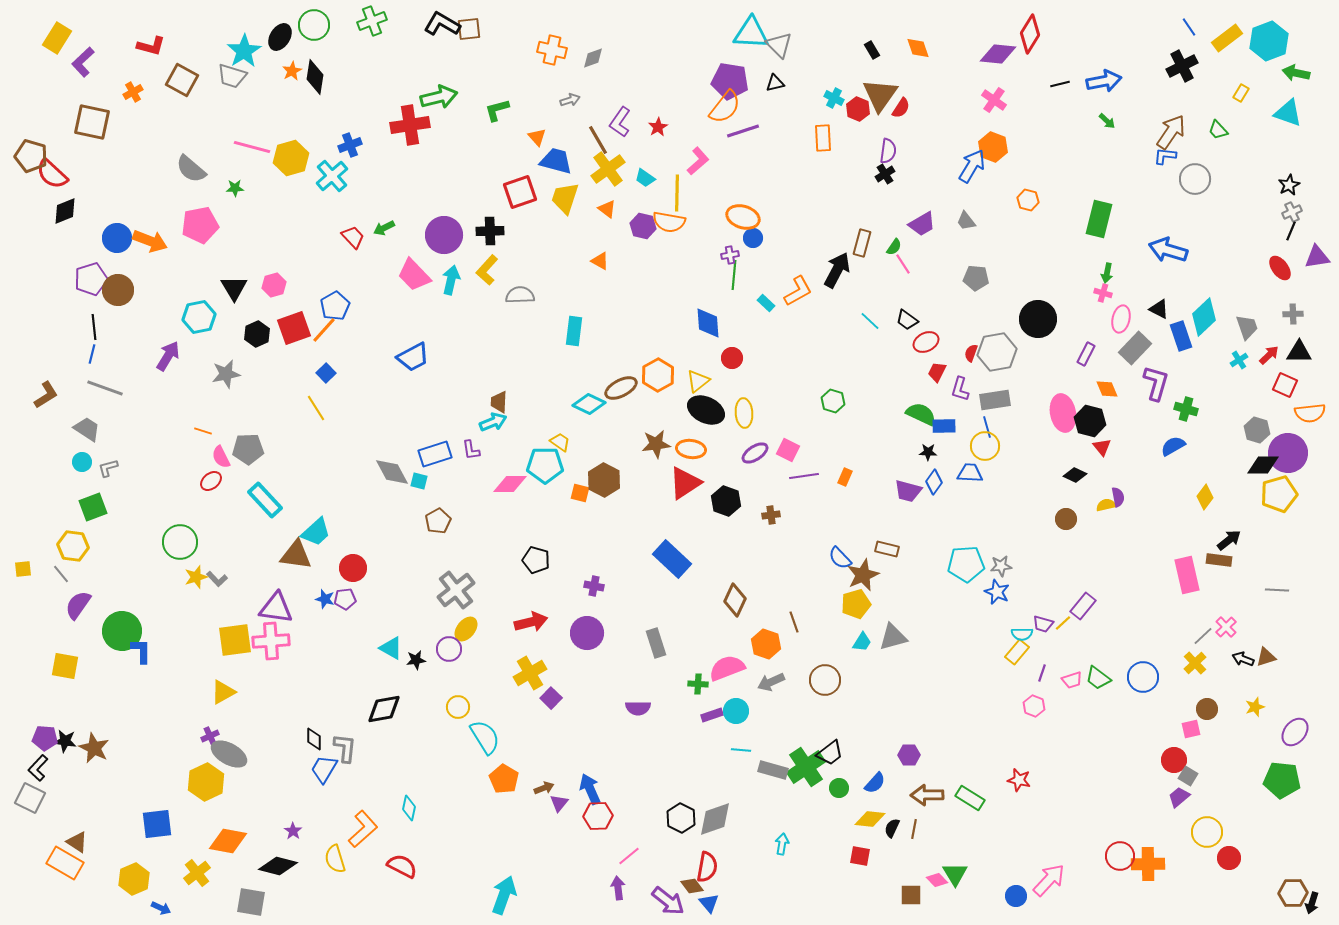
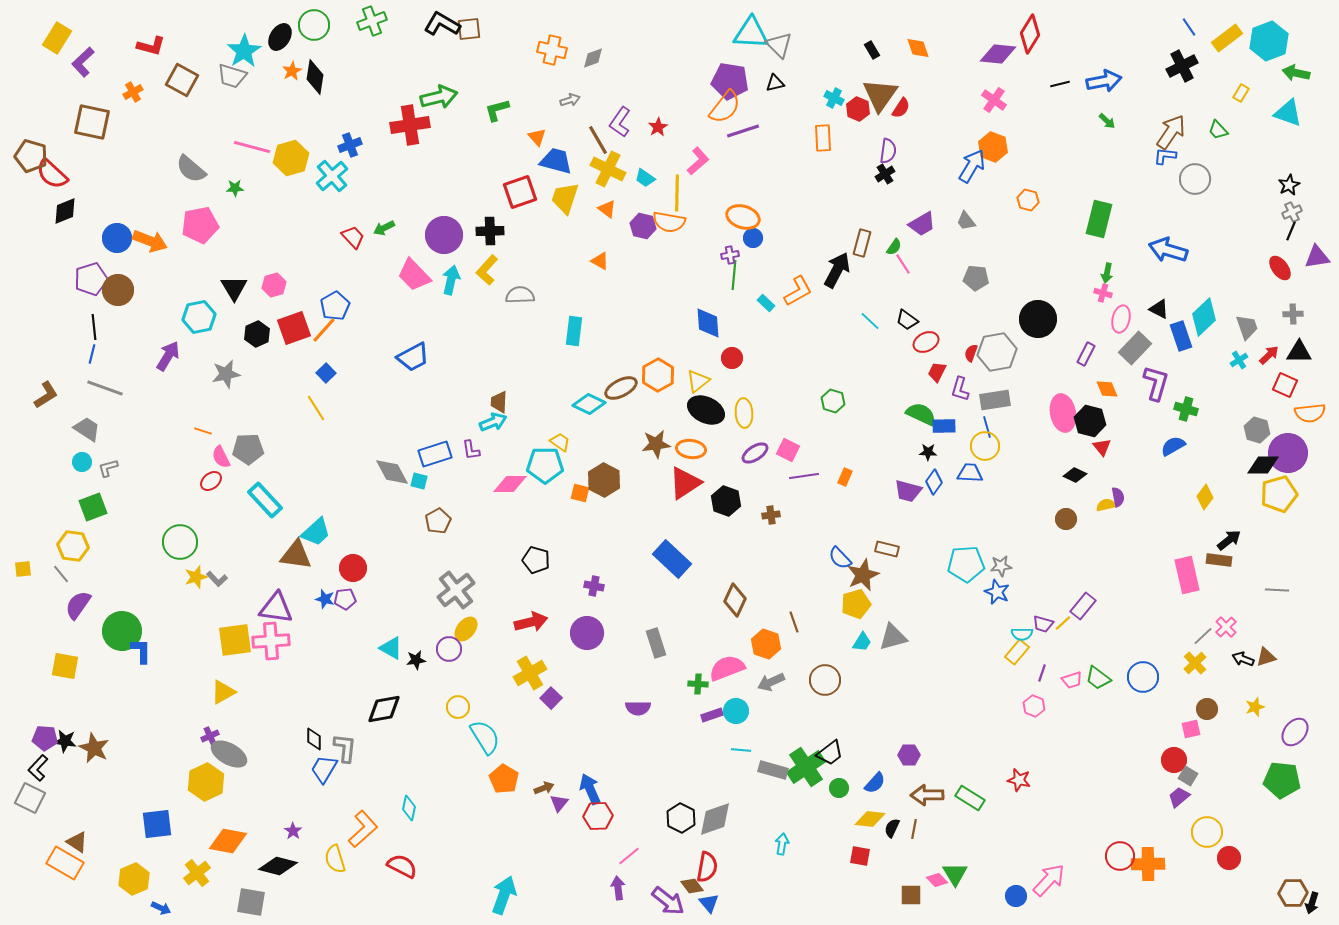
yellow cross at (608, 169): rotated 28 degrees counterclockwise
